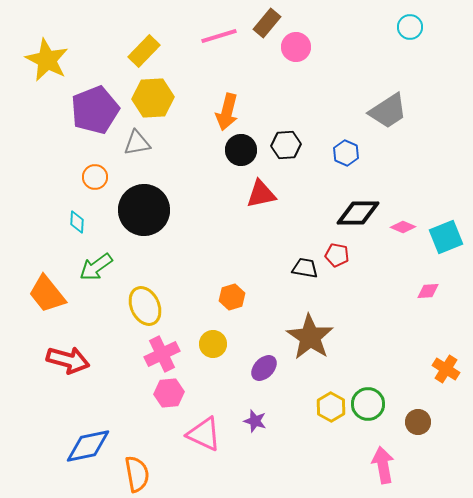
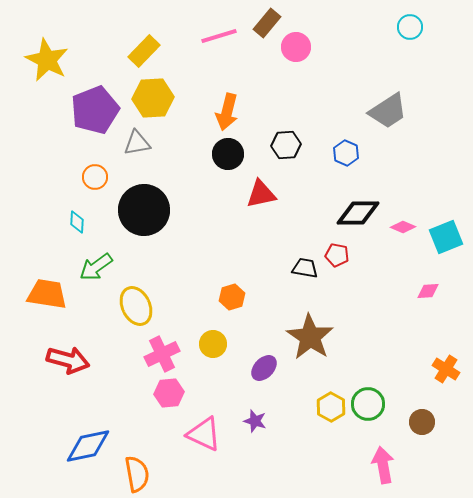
black circle at (241, 150): moved 13 px left, 4 px down
orange trapezoid at (47, 294): rotated 138 degrees clockwise
yellow ellipse at (145, 306): moved 9 px left
brown circle at (418, 422): moved 4 px right
